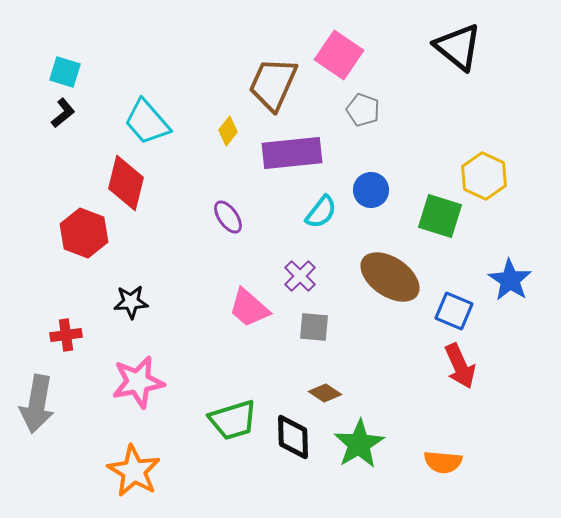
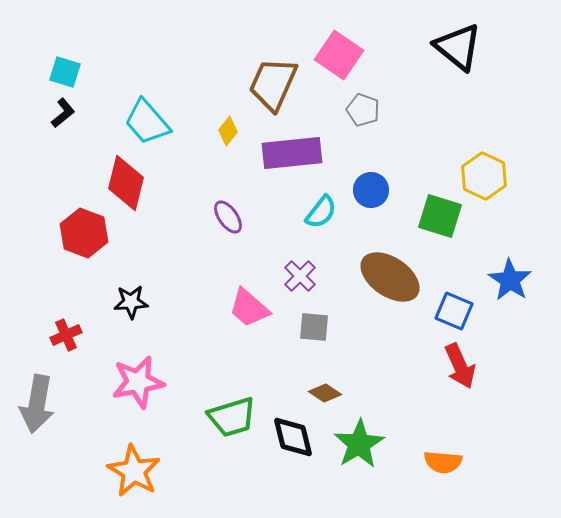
red cross: rotated 16 degrees counterclockwise
green trapezoid: moved 1 px left, 3 px up
black diamond: rotated 12 degrees counterclockwise
